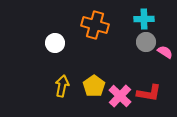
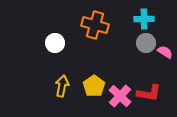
gray circle: moved 1 px down
